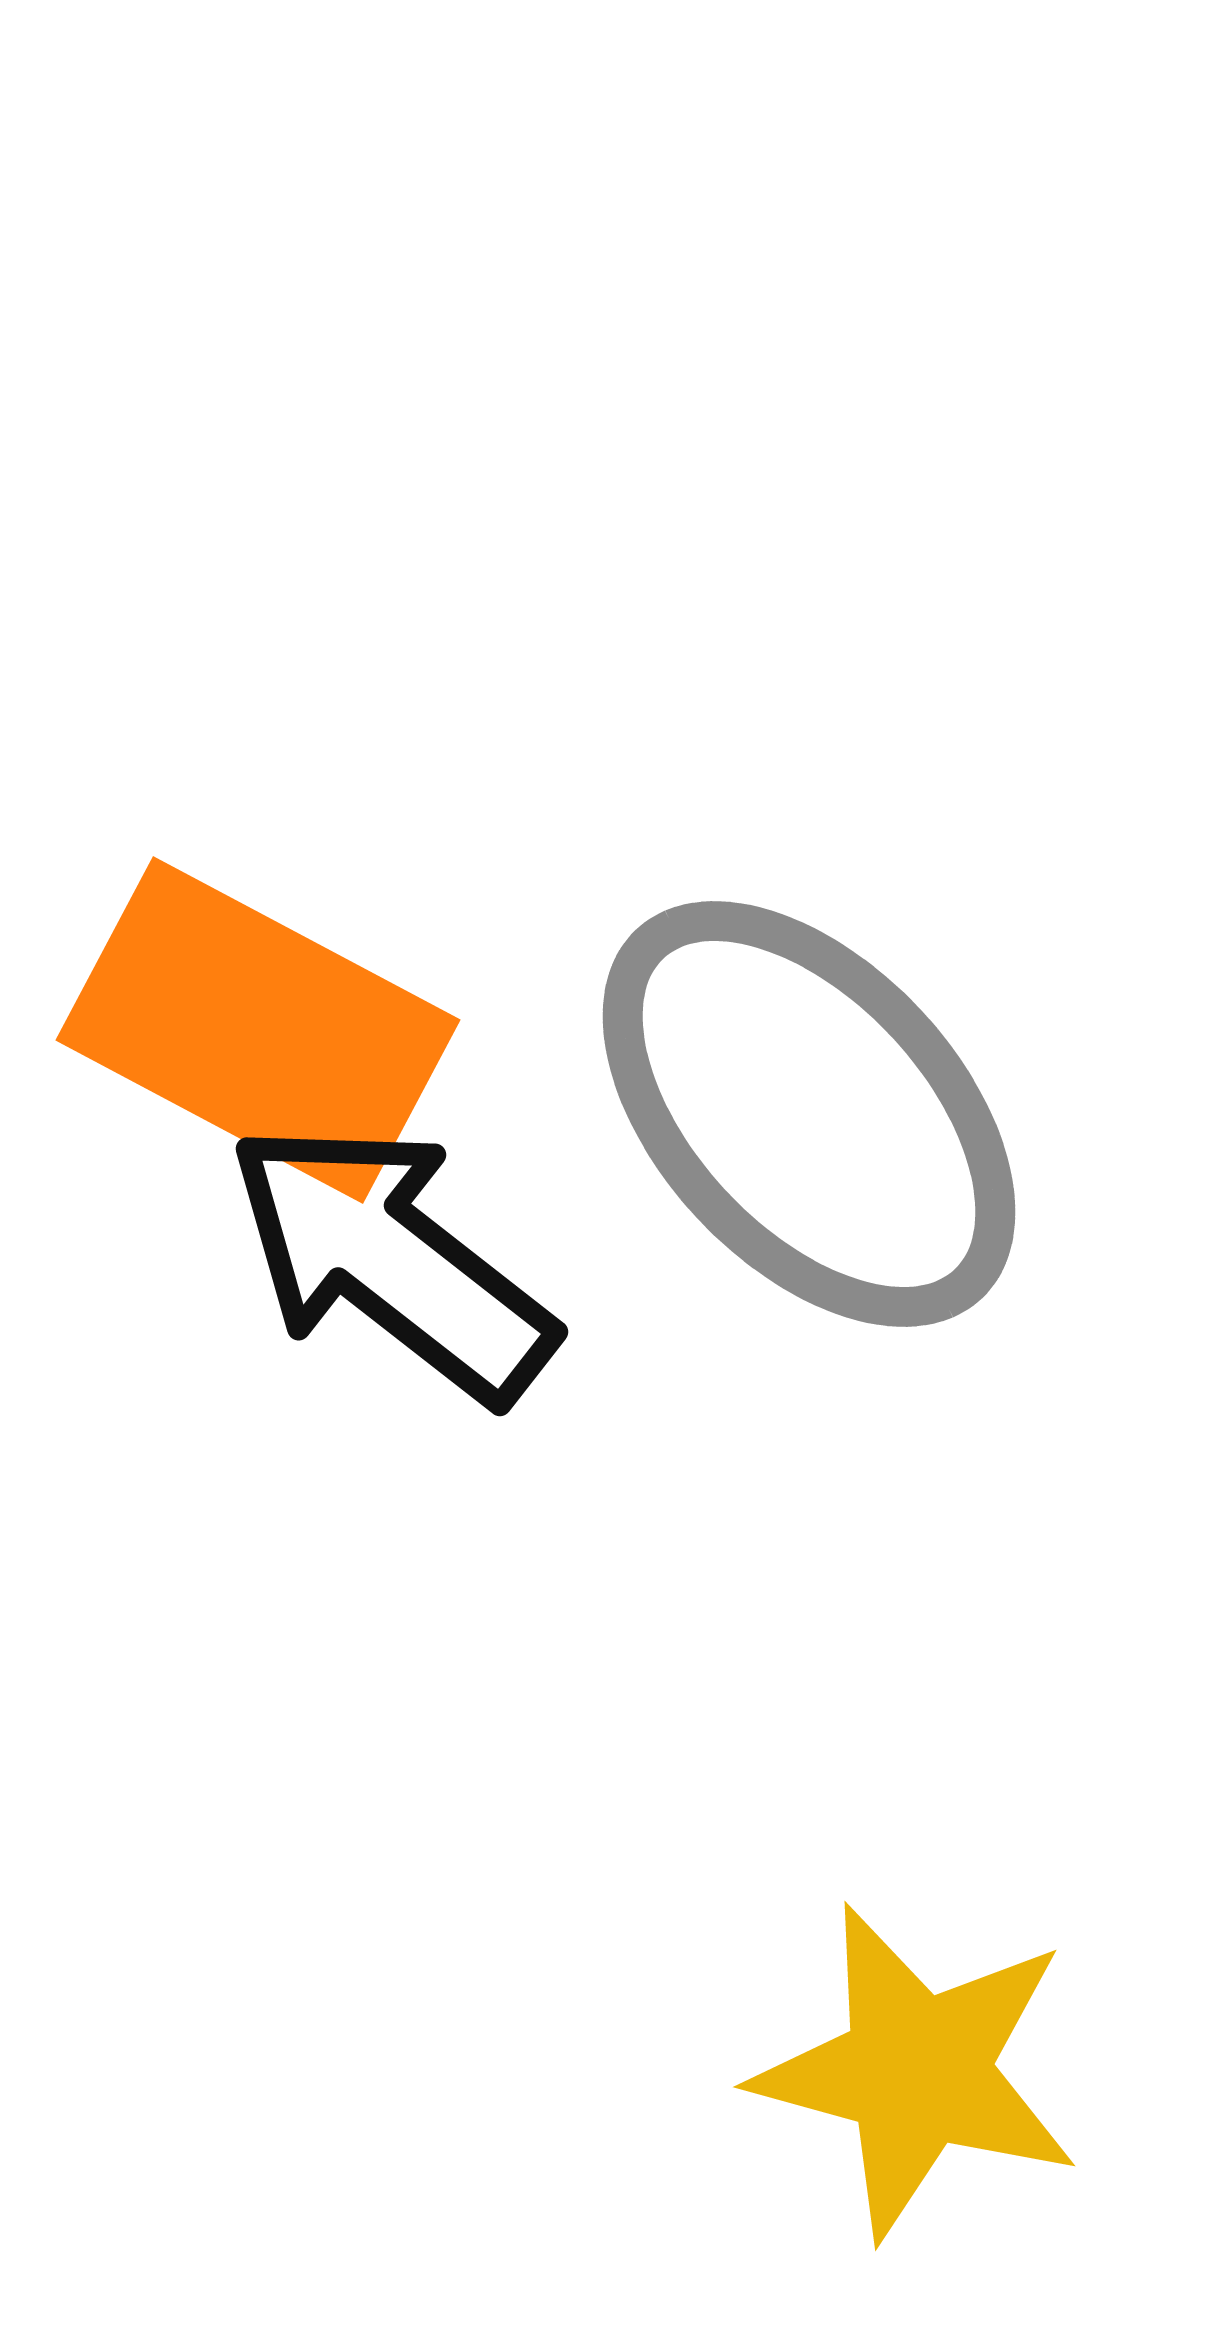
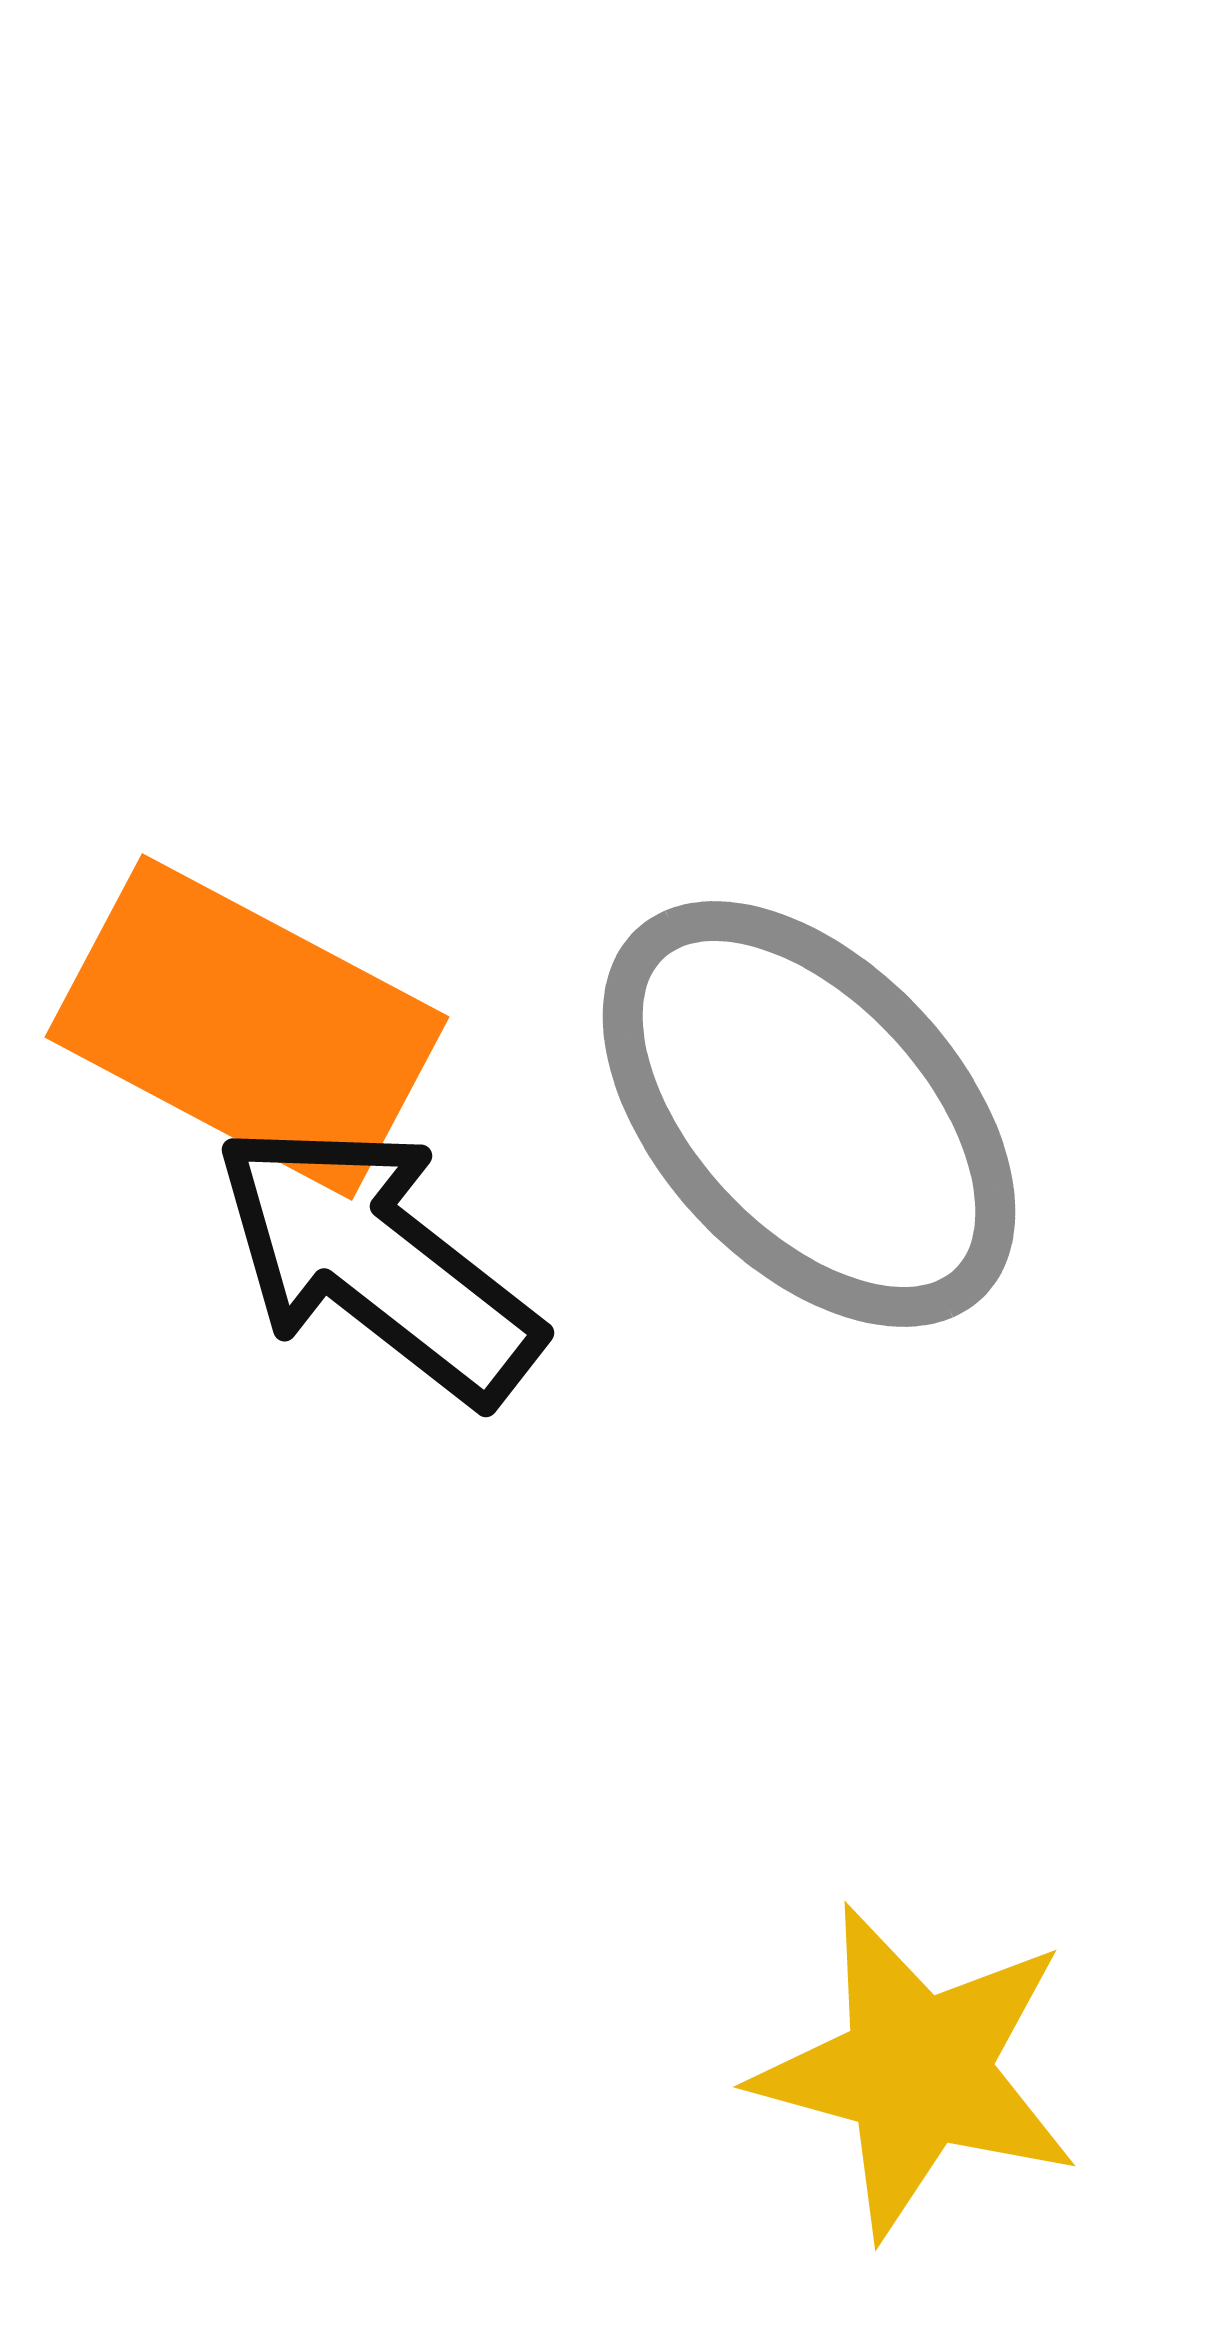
orange rectangle: moved 11 px left, 3 px up
black arrow: moved 14 px left, 1 px down
